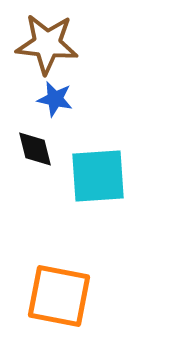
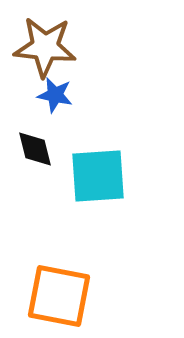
brown star: moved 2 px left, 3 px down
blue star: moved 4 px up
